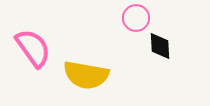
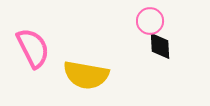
pink circle: moved 14 px right, 3 px down
pink semicircle: rotated 9 degrees clockwise
